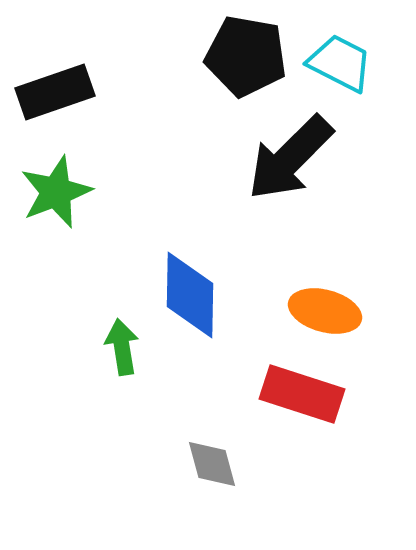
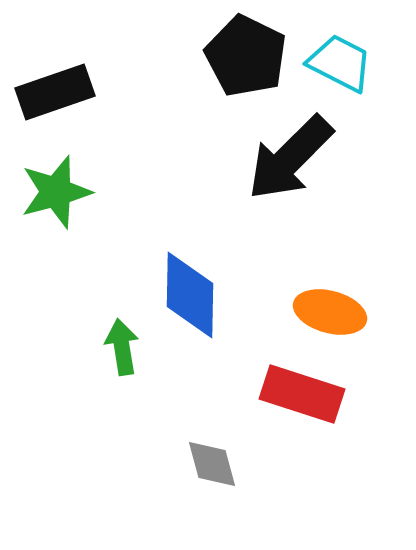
black pentagon: rotated 16 degrees clockwise
green star: rotated 6 degrees clockwise
orange ellipse: moved 5 px right, 1 px down
